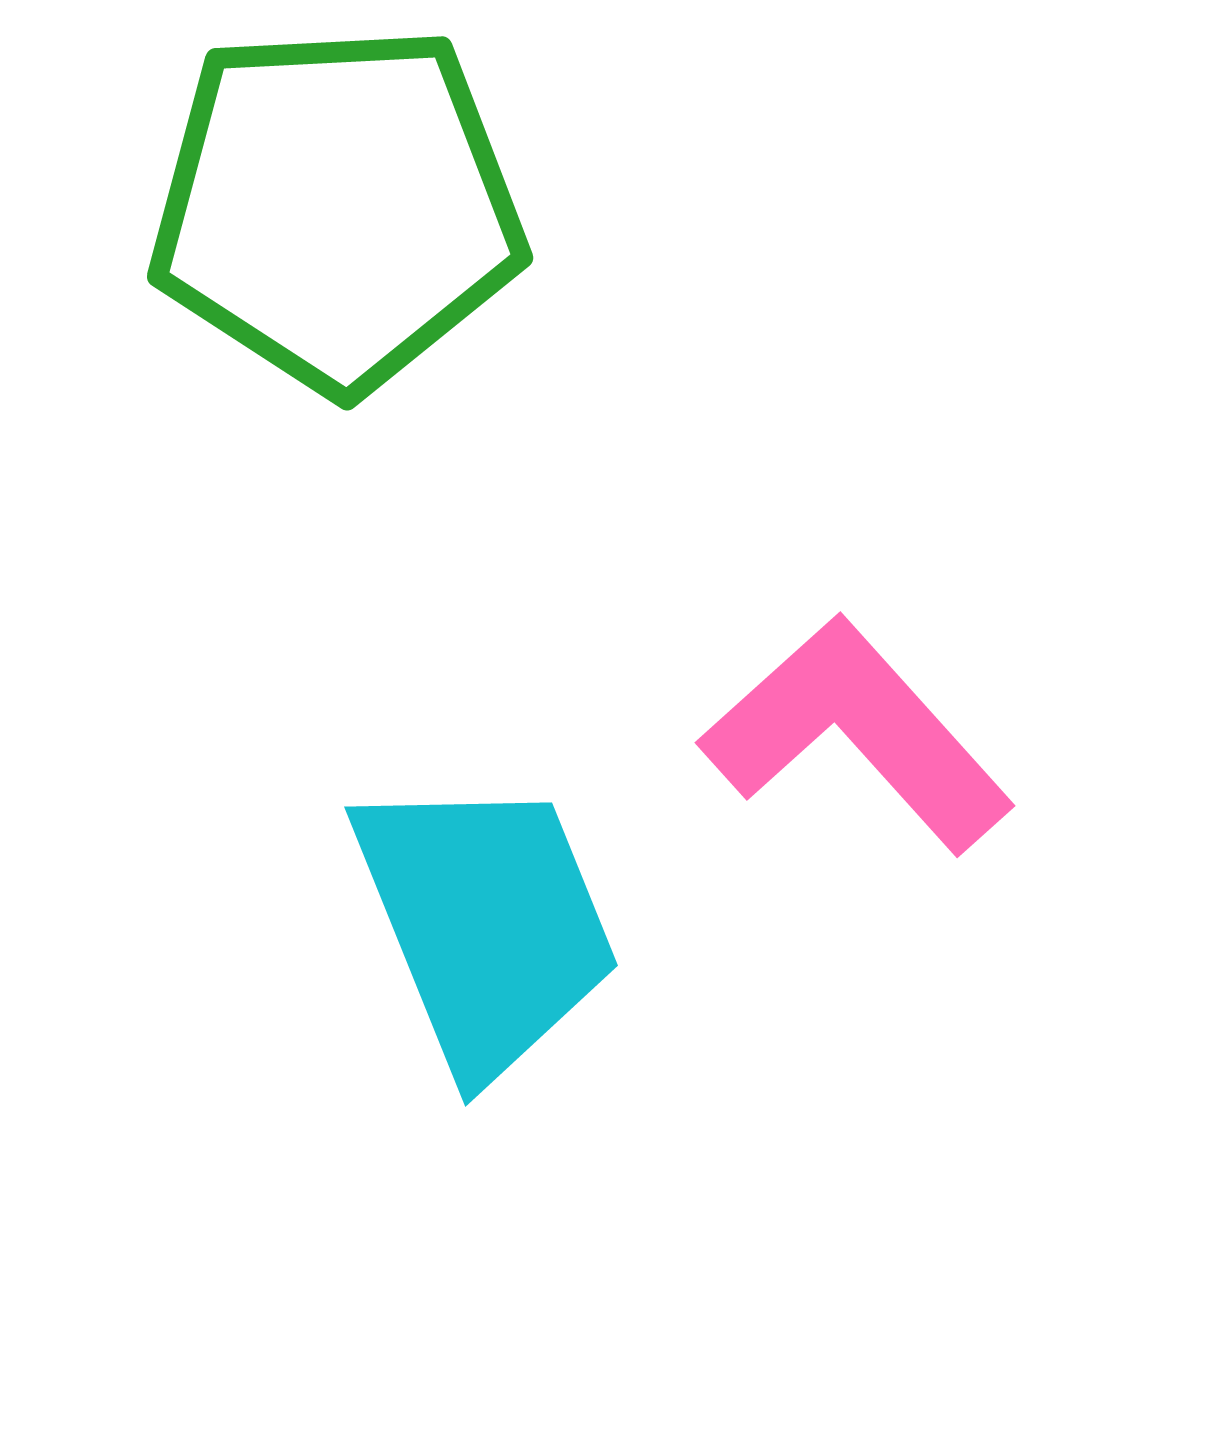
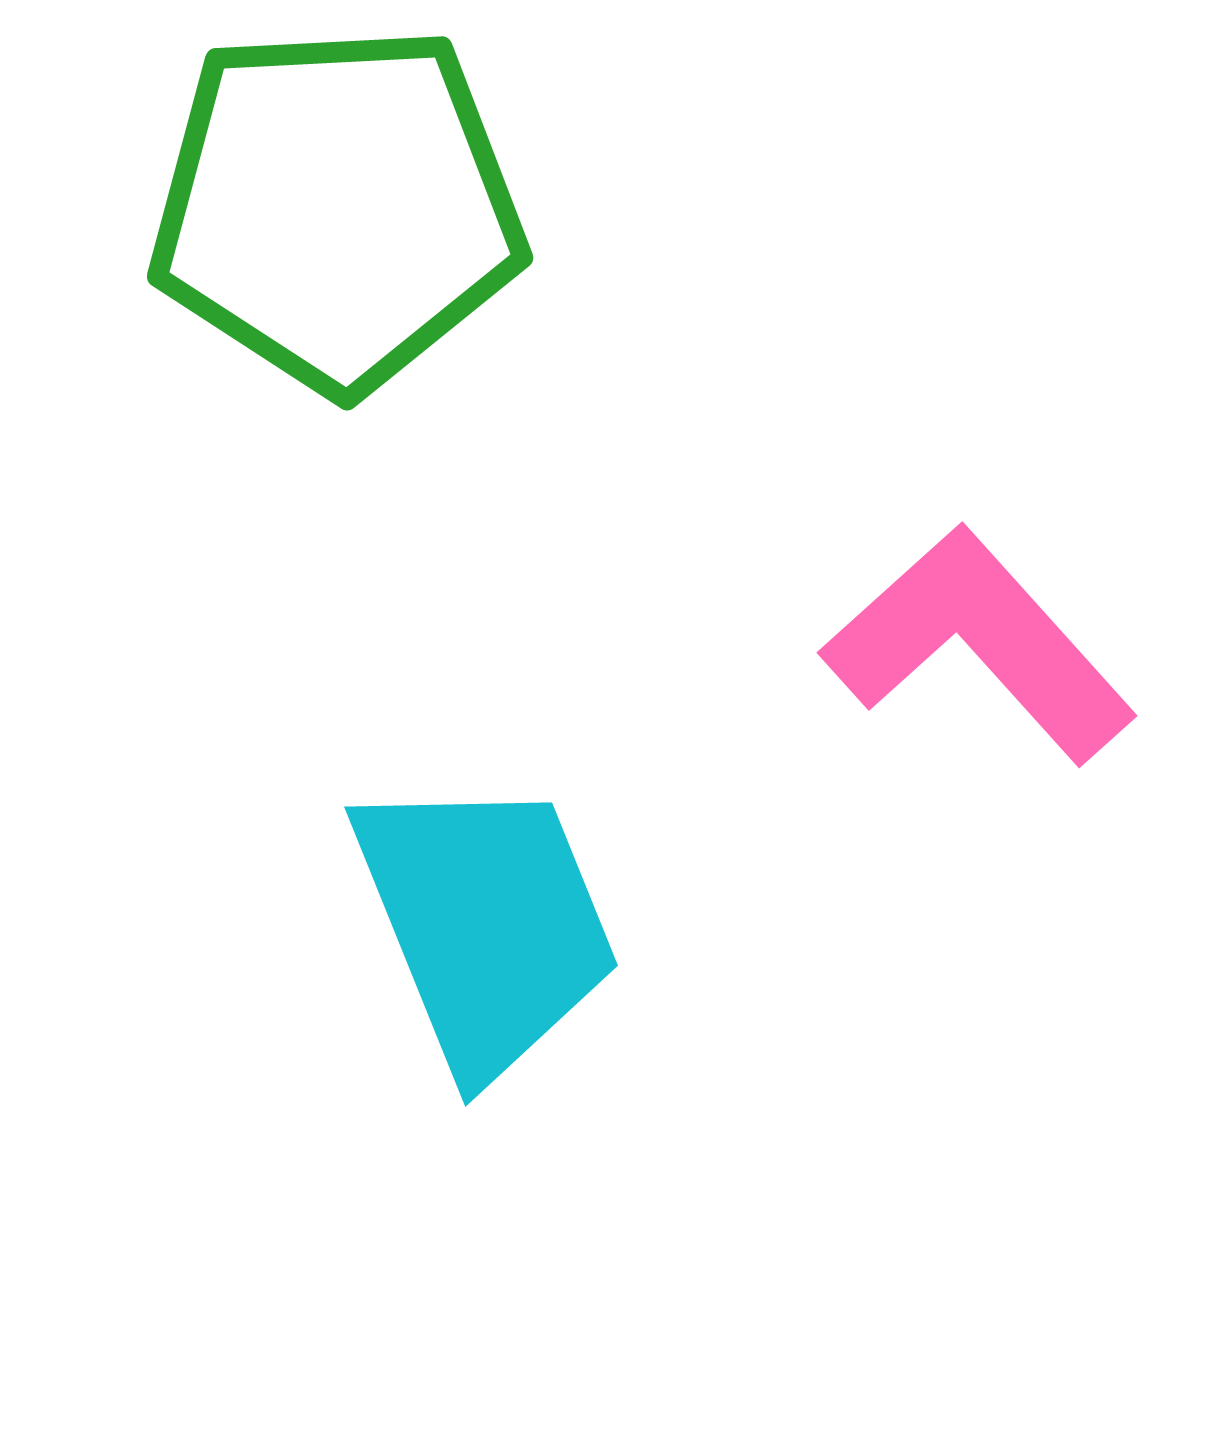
pink L-shape: moved 122 px right, 90 px up
